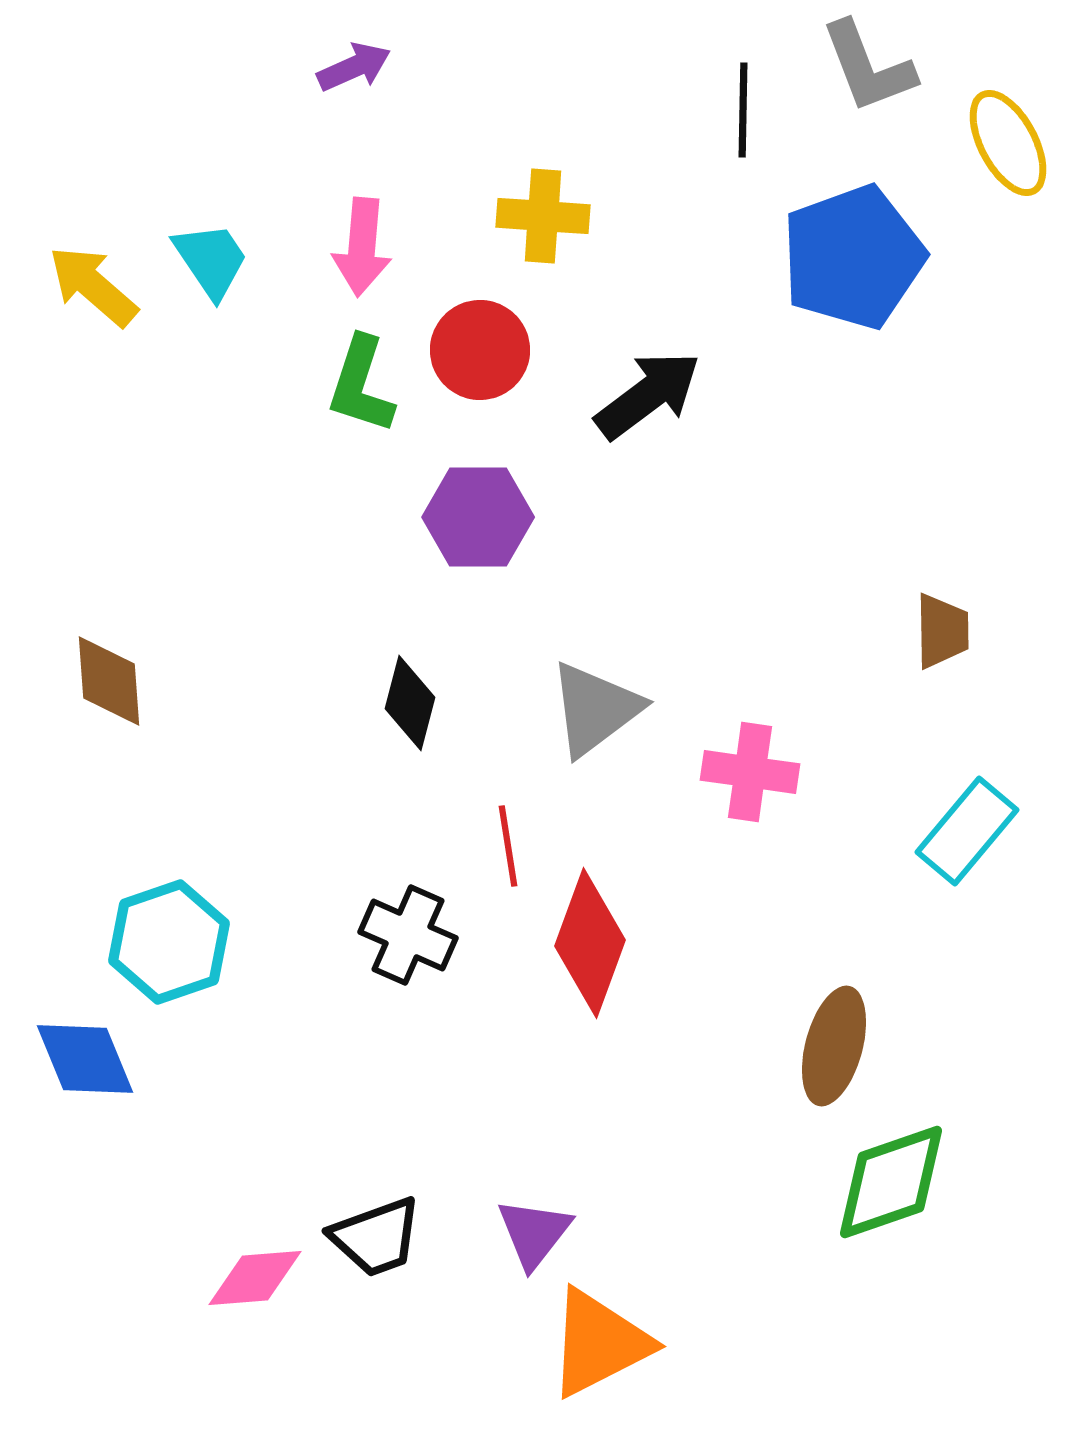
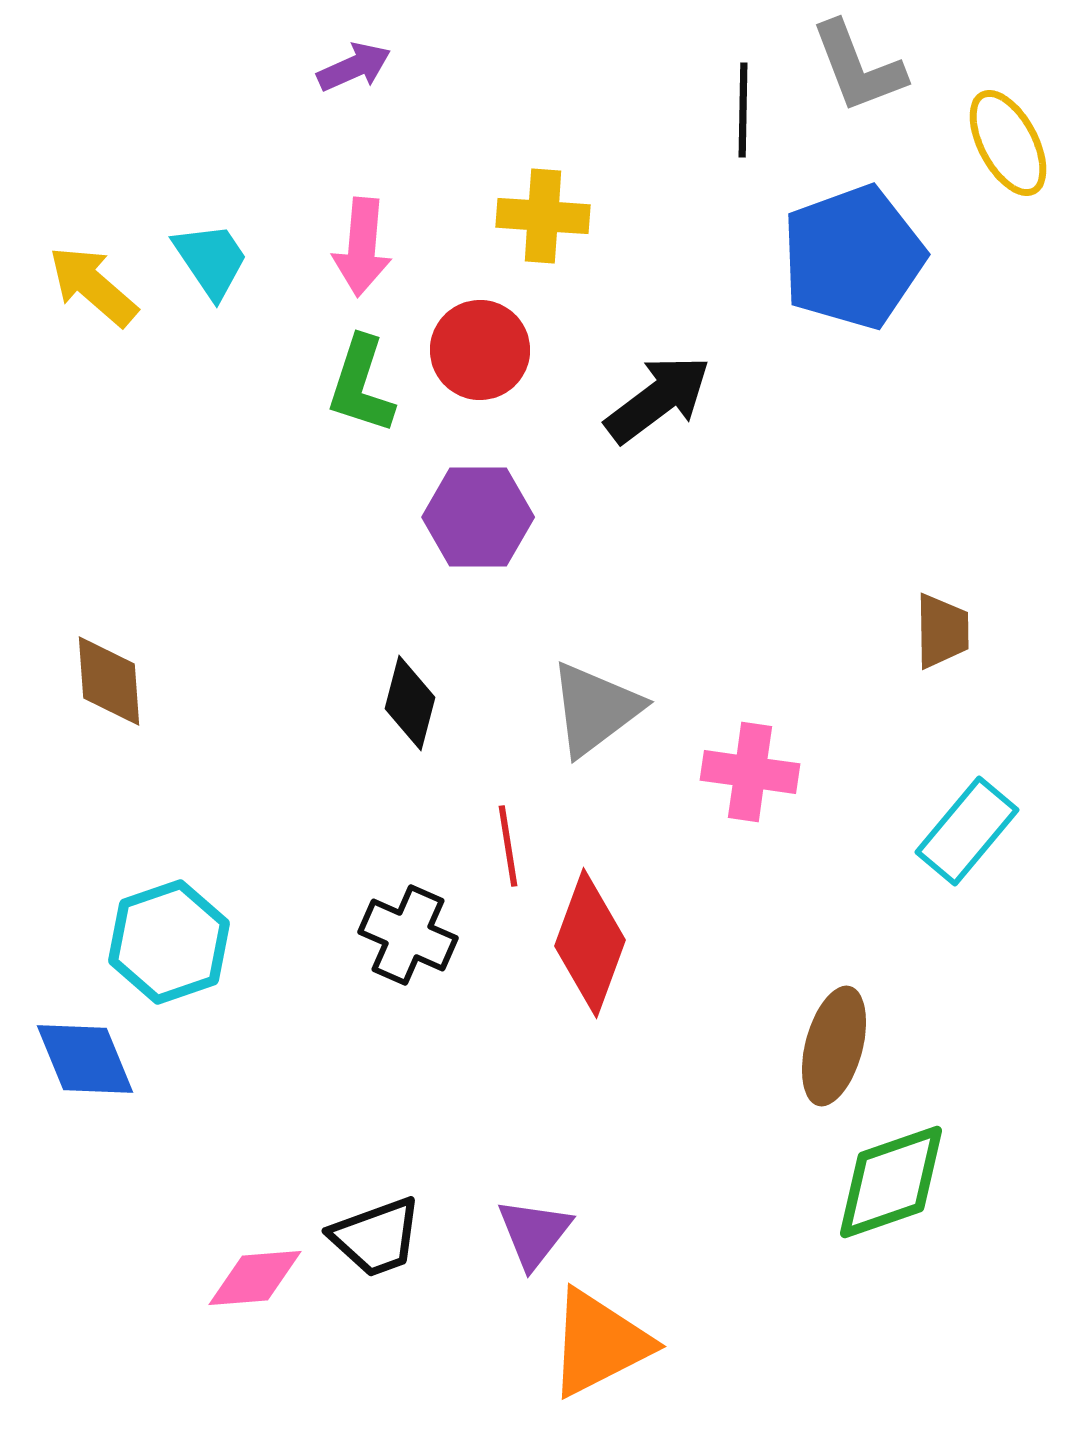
gray L-shape: moved 10 px left
black arrow: moved 10 px right, 4 px down
